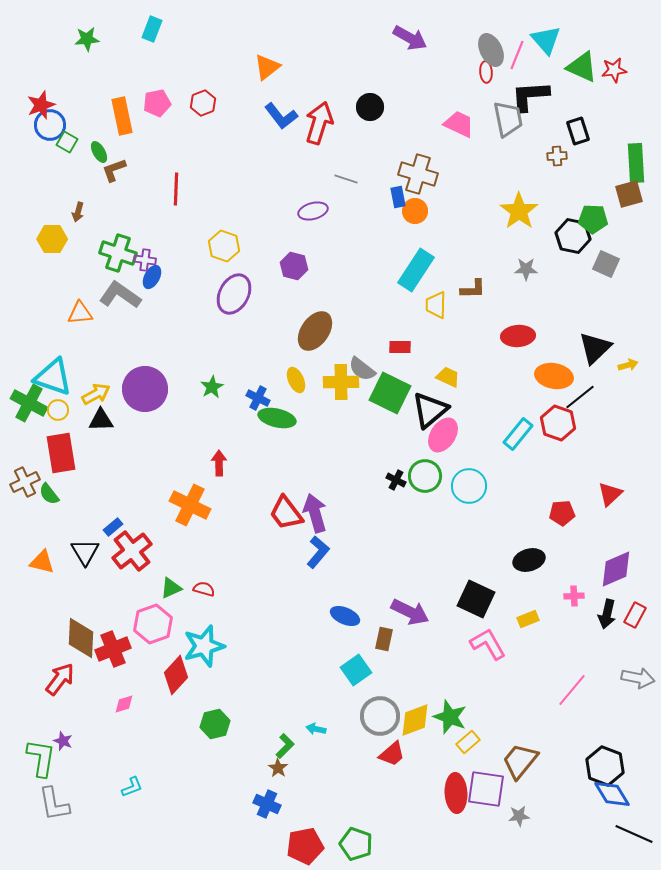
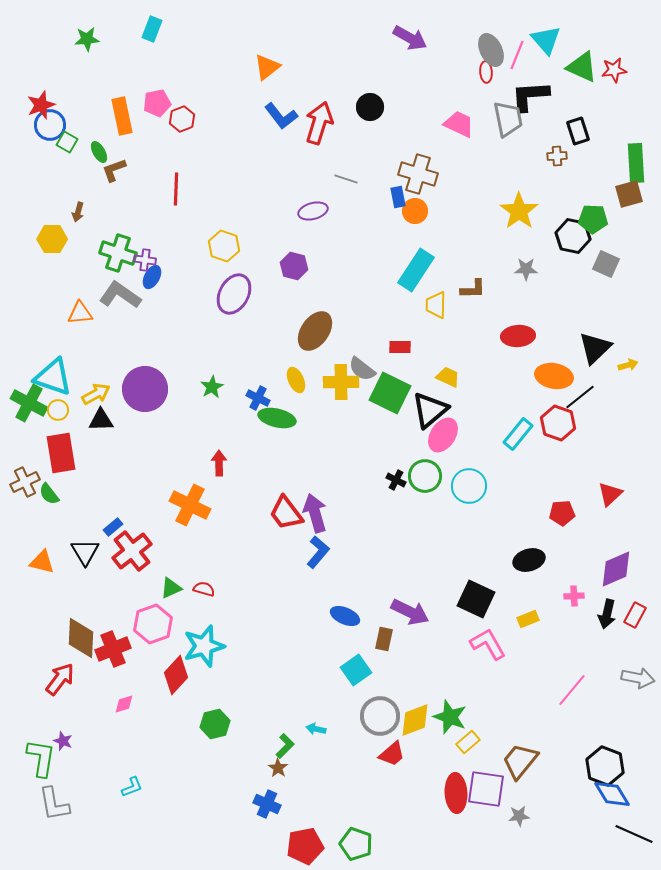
red hexagon at (203, 103): moved 21 px left, 16 px down
